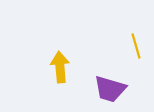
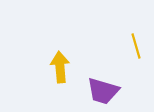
purple trapezoid: moved 7 px left, 2 px down
